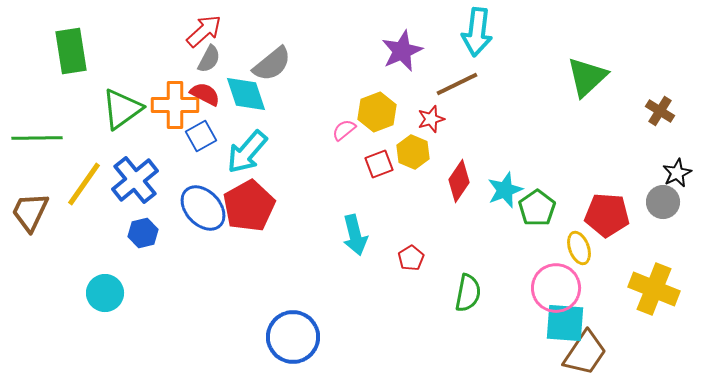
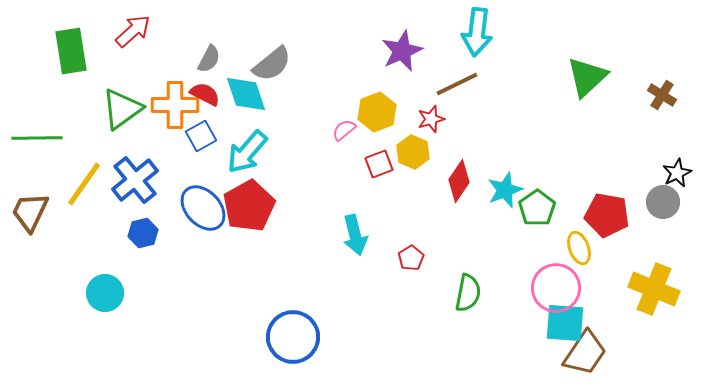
red arrow at (204, 31): moved 71 px left
brown cross at (660, 111): moved 2 px right, 16 px up
red pentagon at (607, 215): rotated 6 degrees clockwise
